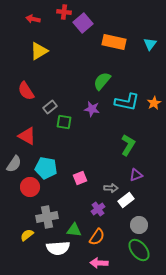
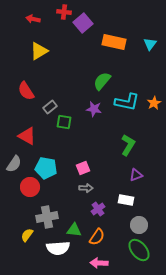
purple star: moved 2 px right
pink square: moved 3 px right, 10 px up
gray arrow: moved 25 px left
white rectangle: rotated 49 degrees clockwise
yellow semicircle: rotated 16 degrees counterclockwise
